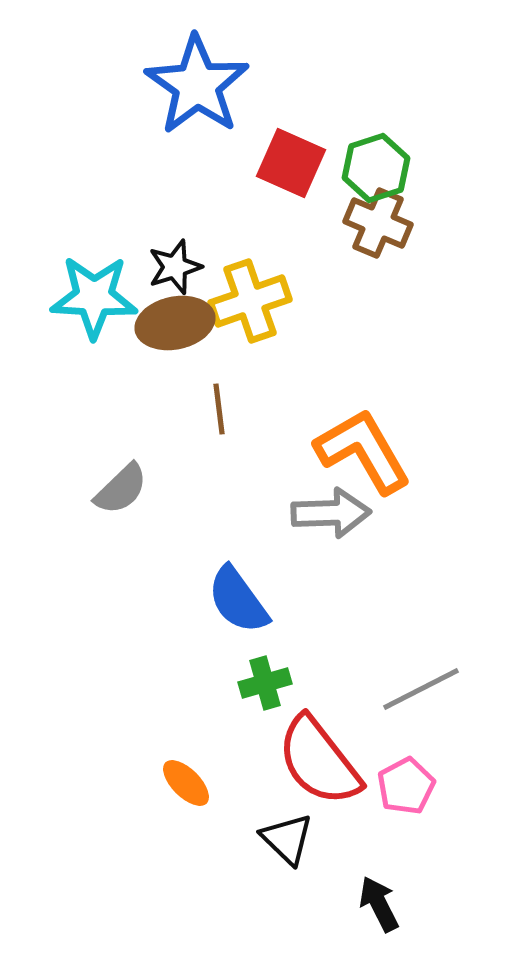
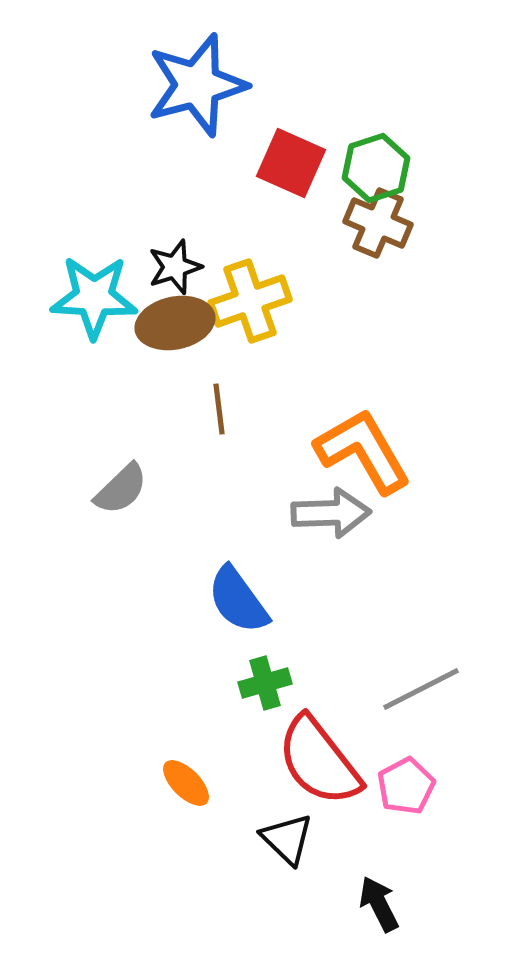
blue star: rotated 22 degrees clockwise
